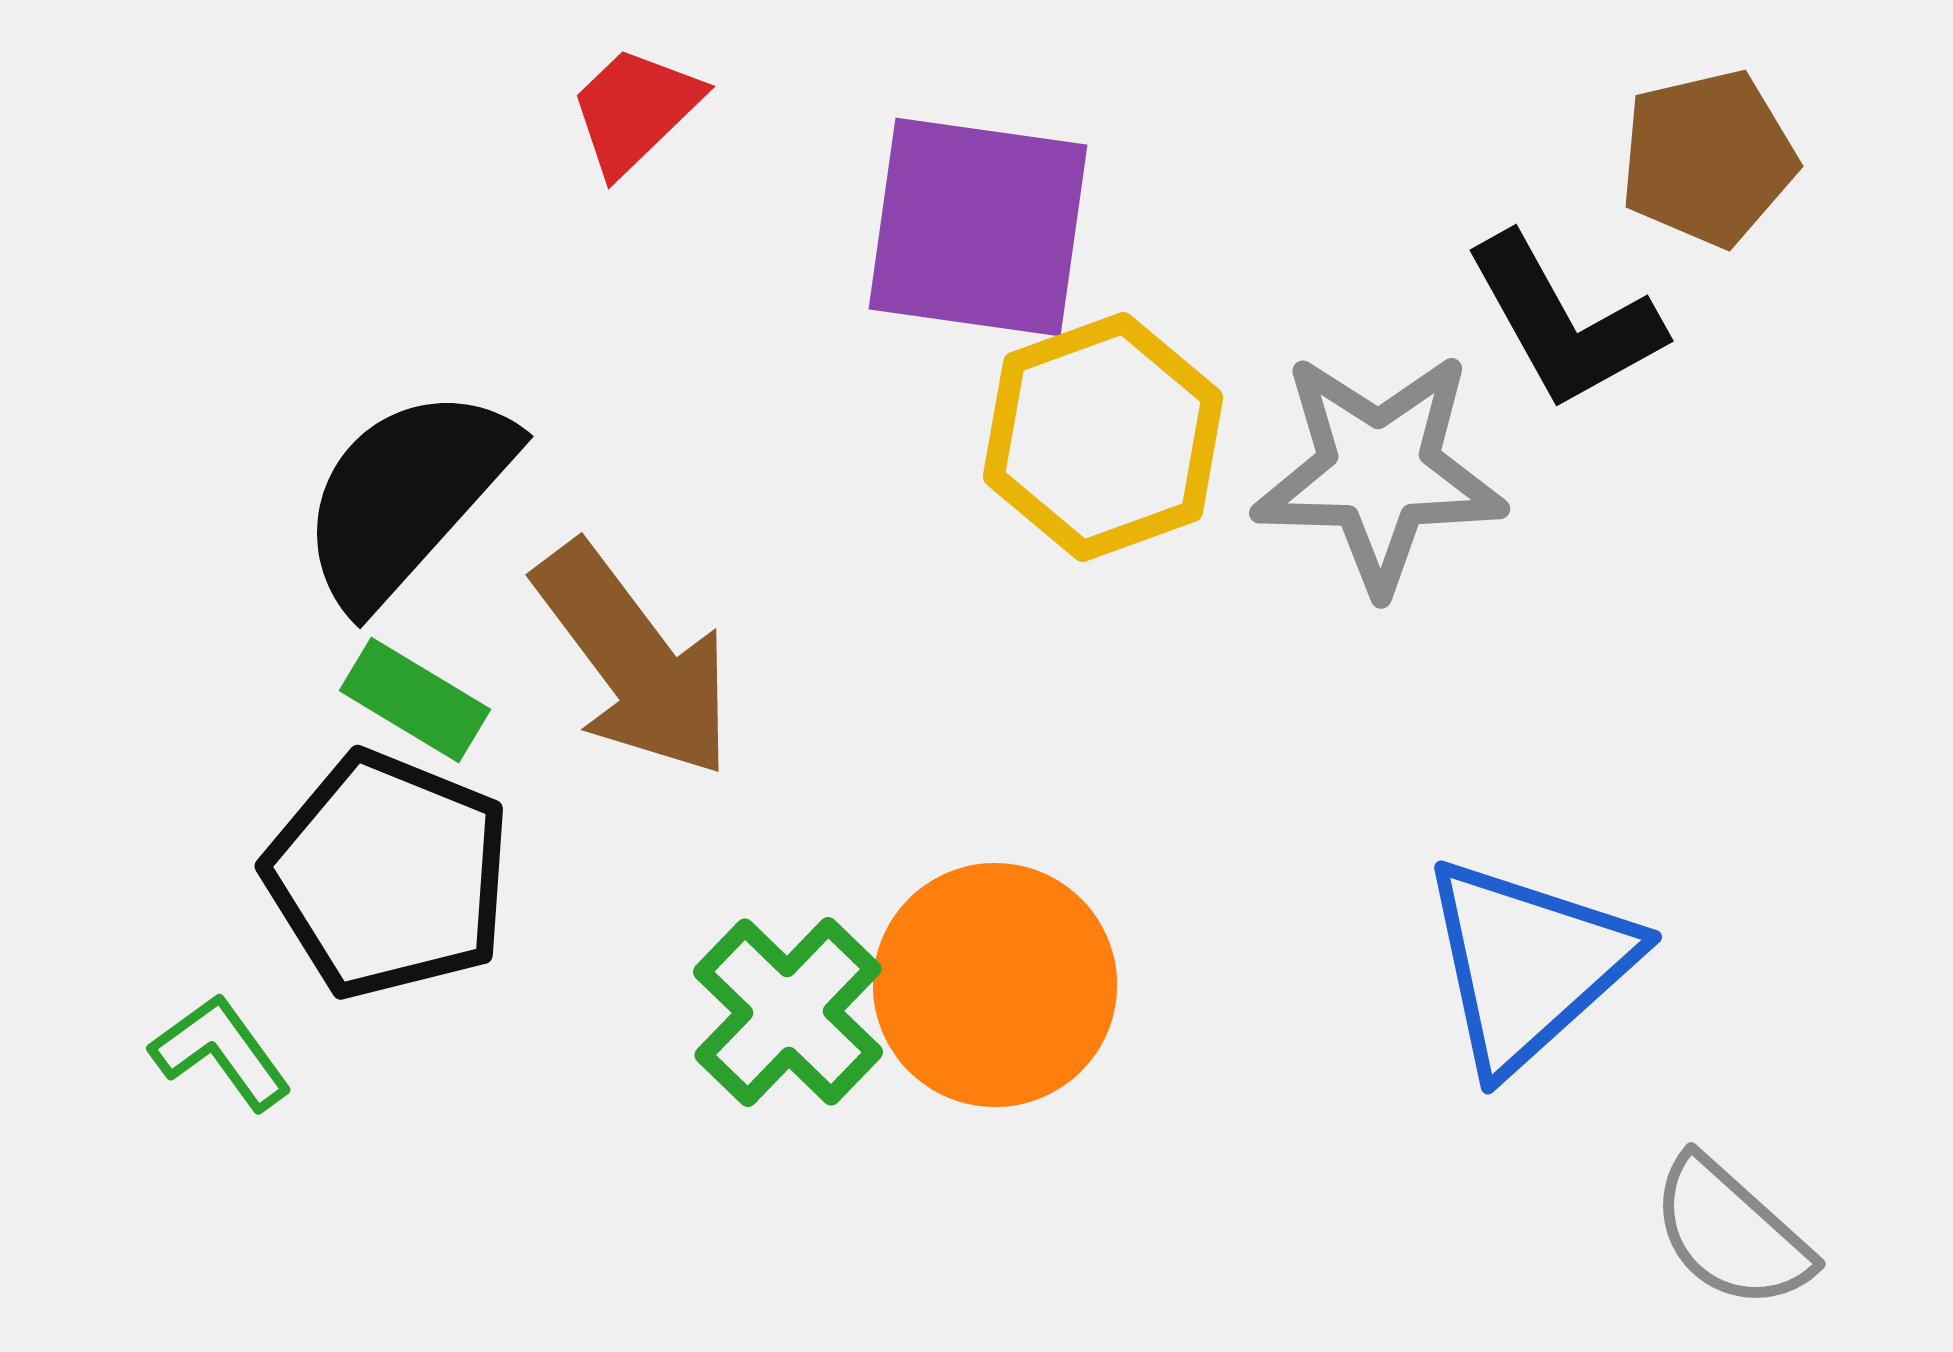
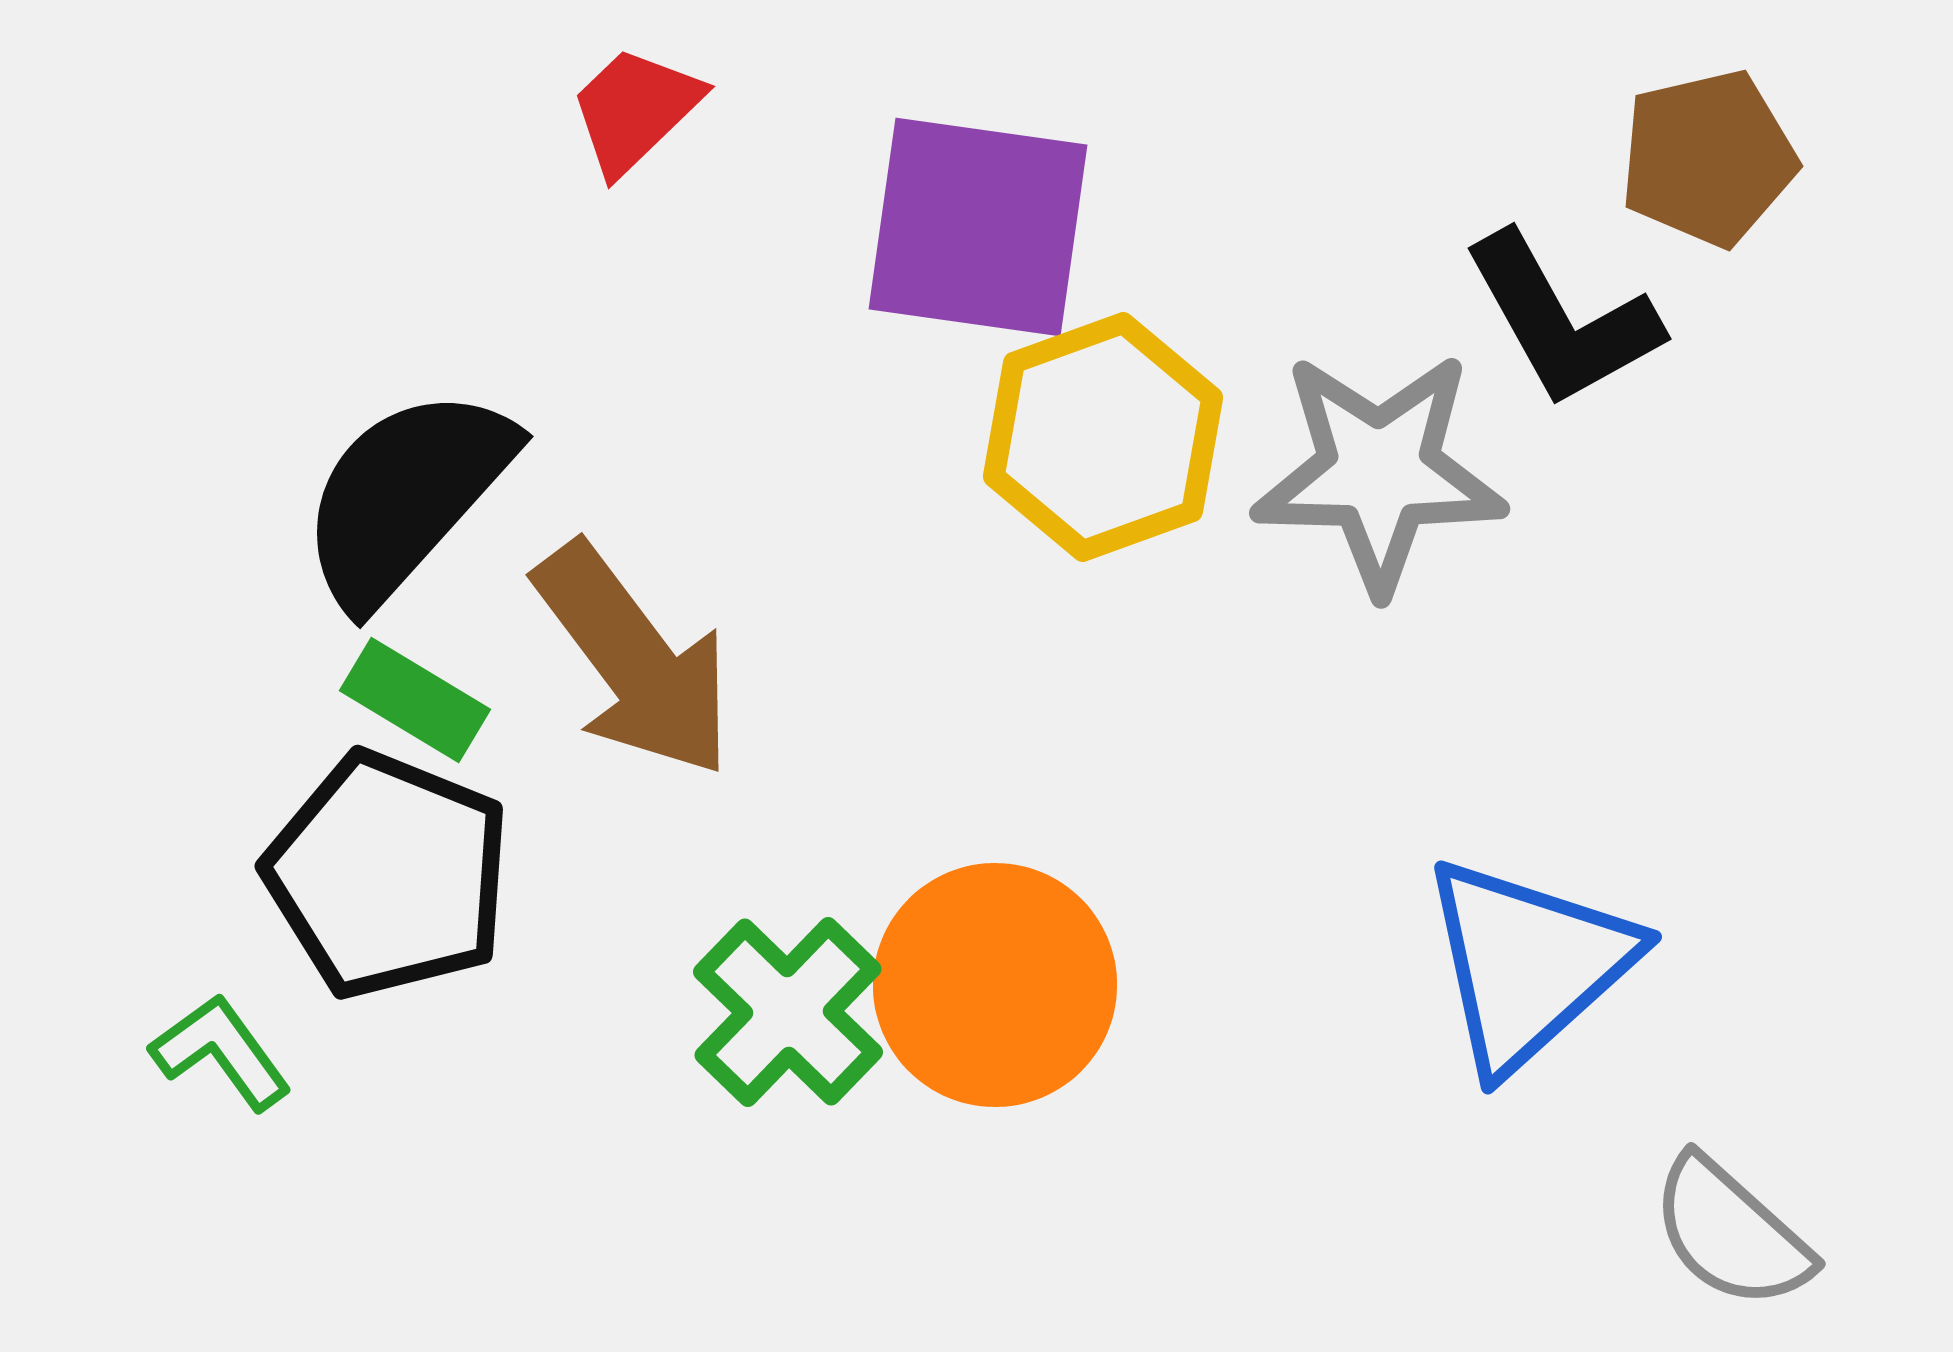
black L-shape: moved 2 px left, 2 px up
